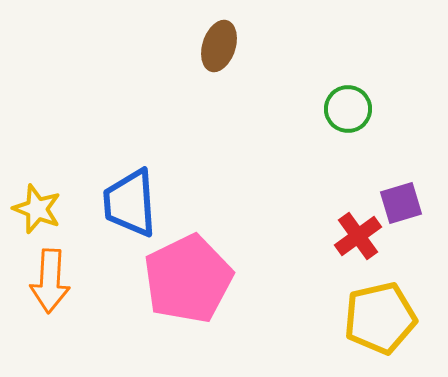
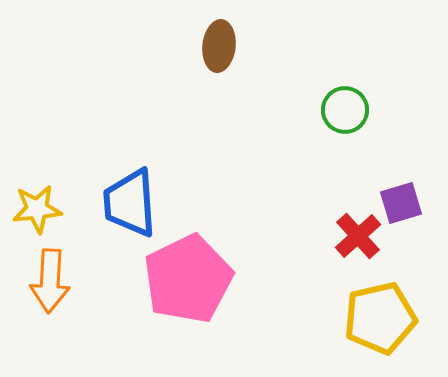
brown ellipse: rotated 12 degrees counterclockwise
green circle: moved 3 px left, 1 px down
yellow star: rotated 27 degrees counterclockwise
red cross: rotated 6 degrees counterclockwise
